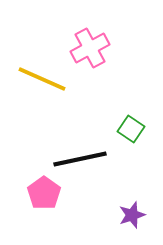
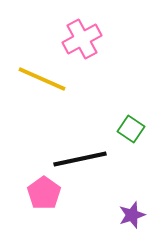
pink cross: moved 8 px left, 9 px up
